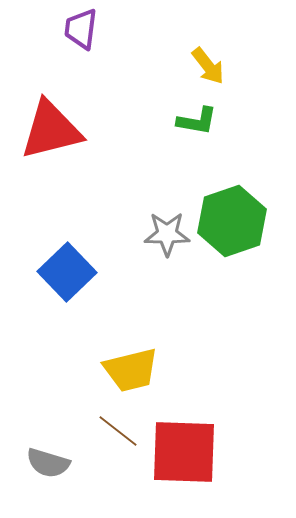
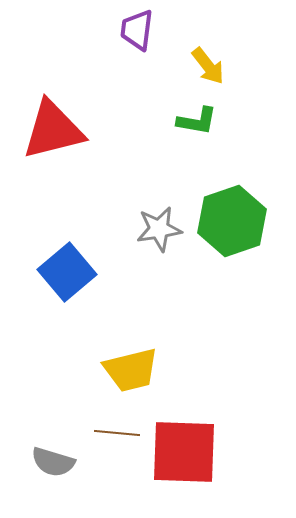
purple trapezoid: moved 56 px right, 1 px down
red triangle: moved 2 px right
gray star: moved 8 px left, 5 px up; rotated 9 degrees counterclockwise
blue square: rotated 4 degrees clockwise
brown line: moved 1 px left, 2 px down; rotated 33 degrees counterclockwise
gray semicircle: moved 5 px right, 1 px up
